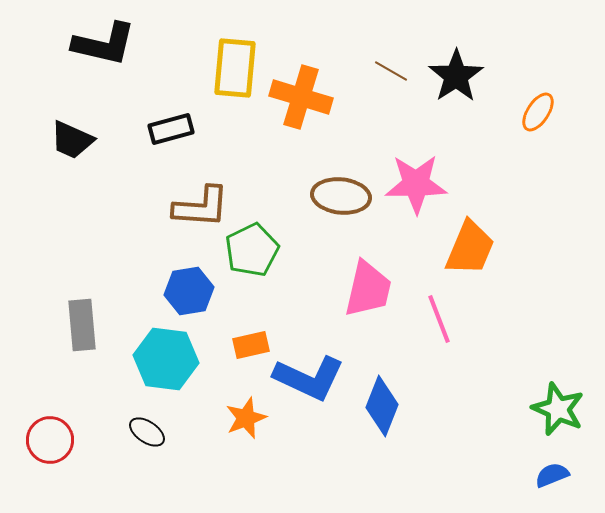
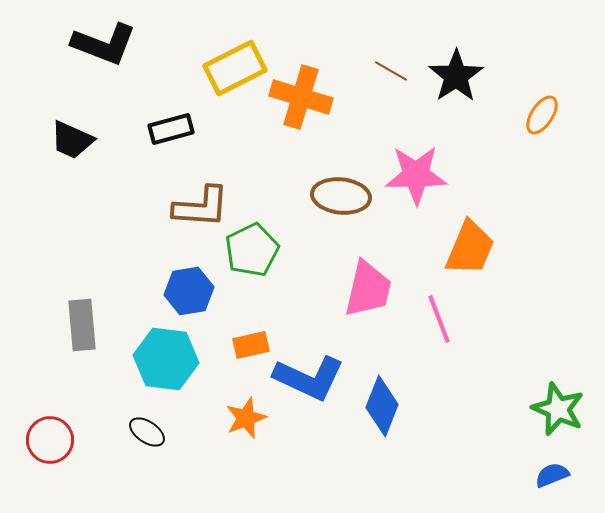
black L-shape: rotated 8 degrees clockwise
yellow rectangle: rotated 58 degrees clockwise
orange ellipse: moved 4 px right, 3 px down
pink star: moved 9 px up
